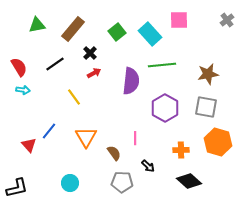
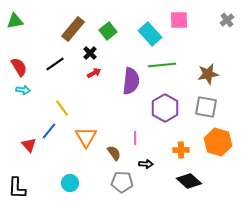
green triangle: moved 22 px left, 4 px up
green square: moved 9 px left, 1 px up
yellow line: moved 12 px left, 11 px down
black arrow: moved 2 px left, 2 px up; rotated 40 degrees counterclockwise
black L-shape: rotated 105 degrees clockwise
